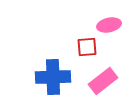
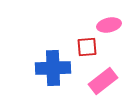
blue cross: moved 9 px up
